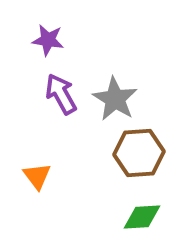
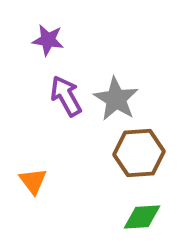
purple arrow: moved 5 px right, 2 px down
gray star: moved 1 px right
orange triangle: moved 4 px left, 5 px down
